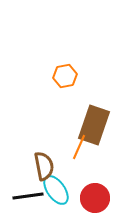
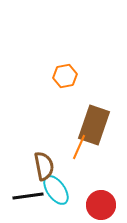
red circle: moved 6 px right, 7 px down
